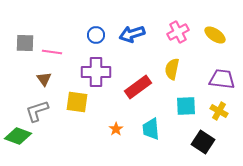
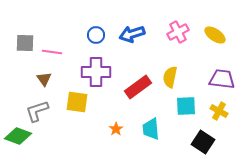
yellow semicircle: moved 2 px left, 8 px down
